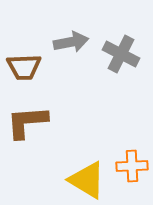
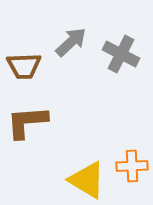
gray arrow: rotated 32 degrees counterclockwise
brown trapezoid: moved 1 px up
